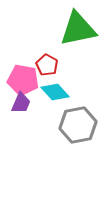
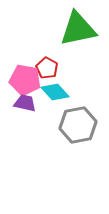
red pentagon: moved 3 px down
pink pentagon: moved 2 px right
purple trapezoid: moved 4 px right; rotated 100 degrees counterclockwise
